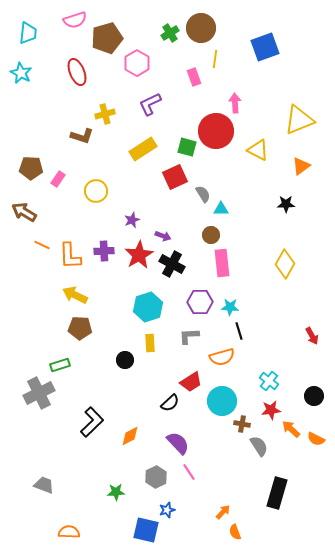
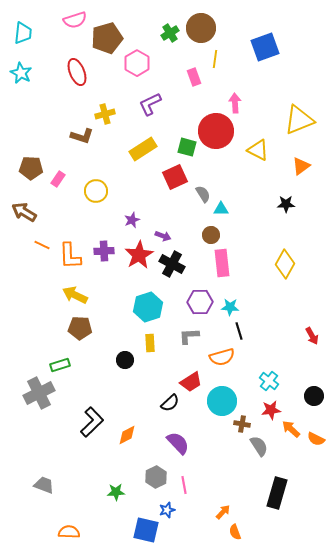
cyan trapezoid at (28, 33): moved 5 px left
orange diamond at (130, 436): moved 3 px left, 1 px up
pink line at (189, 472): moved 5 px left, 13 px down; rotated 24 degrees clockwise
